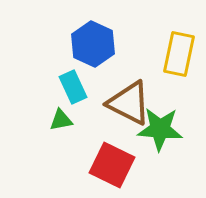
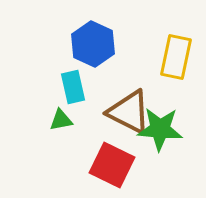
yellow rectangle: moved 3 px left, 3 px down
cyan rectangle: rotated 12 degrees clockwise
brown triangle: moved 9 px down
